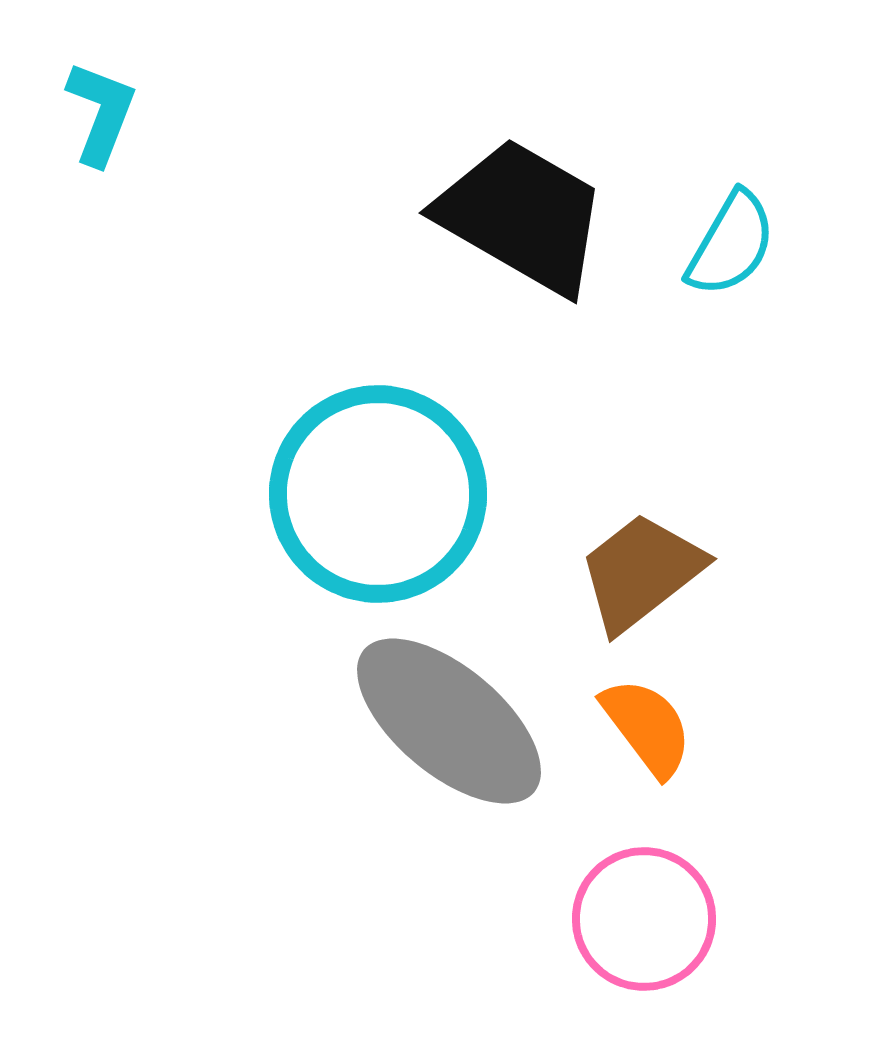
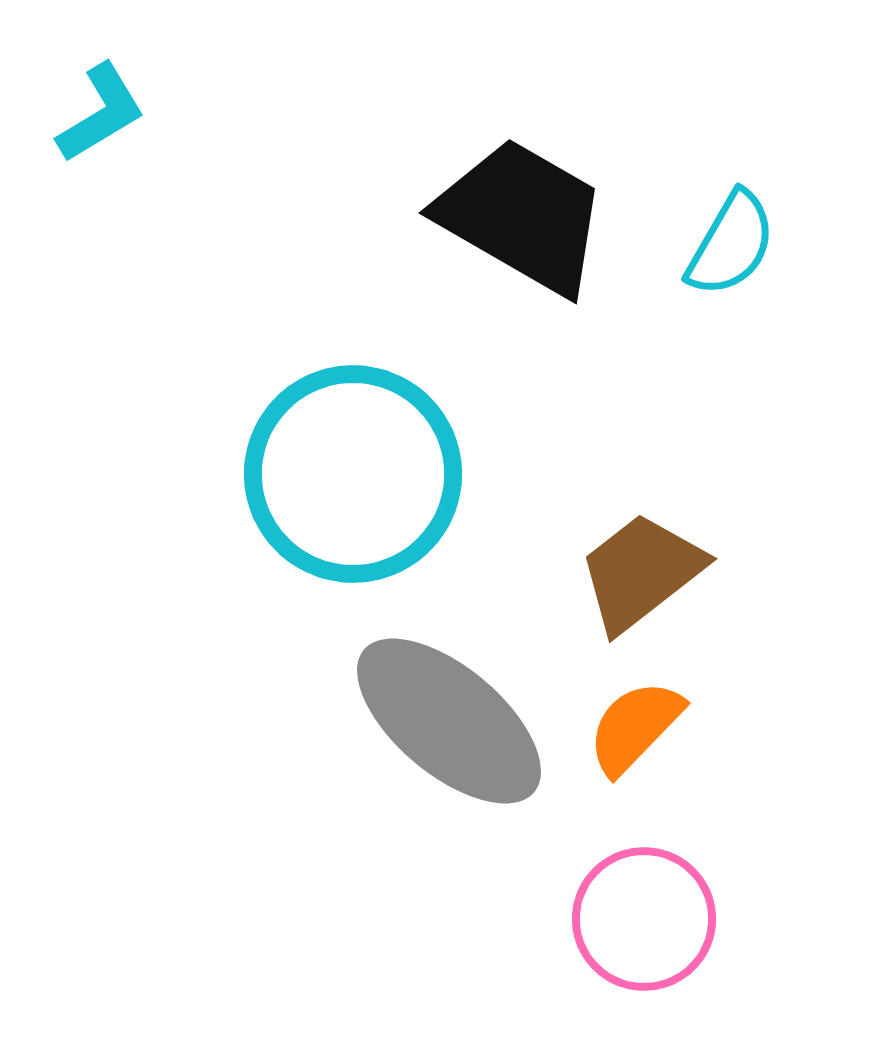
cyan L-shape: rotated 38 degrees clockwise
cyan circle: moved 25 px left, 20 px up
orange semicircle: moved 12 px left; rotated 99 degrees counterclockwise
